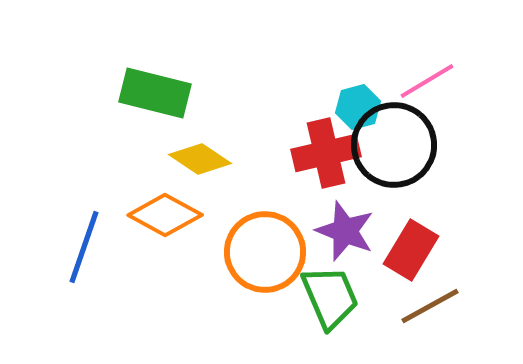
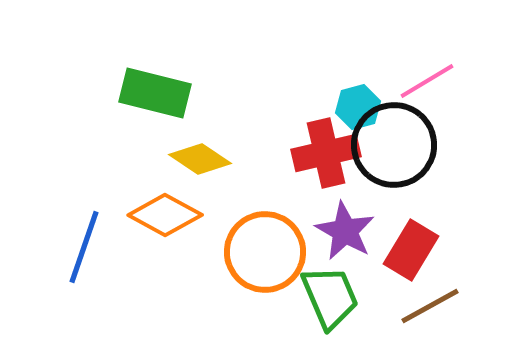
purple star: rotated 8 degrees clockwise
